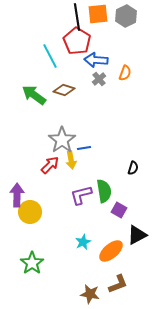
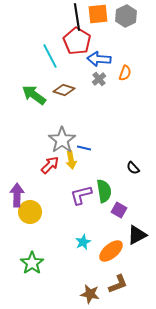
blue arrow: moved 3 px right, 1 px up
blue line: rotated 24 degrees clockwise
black semicircle: rotated 120 degrees clockwise
